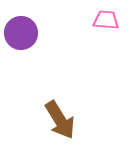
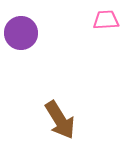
pink trapezoid: rotated 8 degrees counterclockwise
